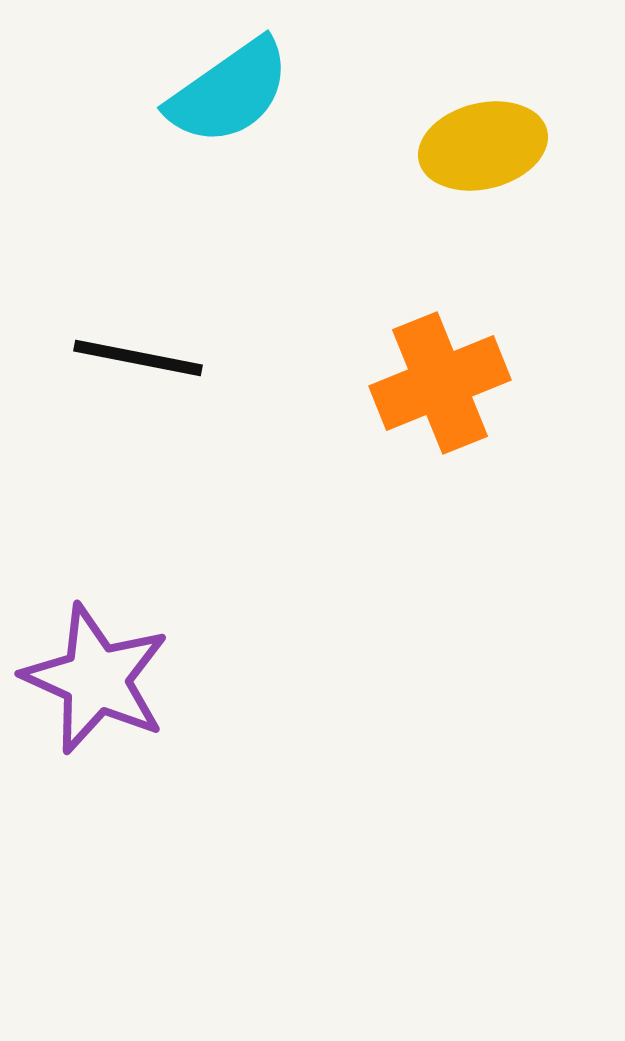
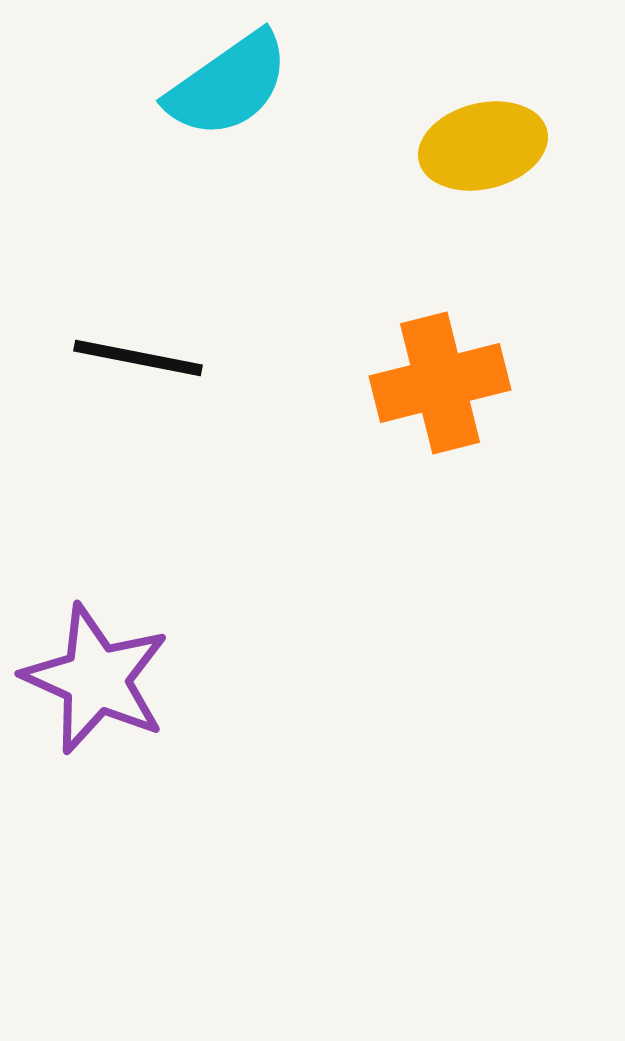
cyan semicircle: moved 1 px left, 7 px up
orange cross: rotated 8 degrees clockwise
